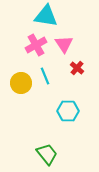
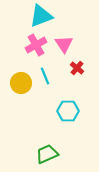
cyan triangle: moved 5 px left; rotated 30 degrees counterclockwise
green trapezoid: rotated 75 degrees counterclockwise
